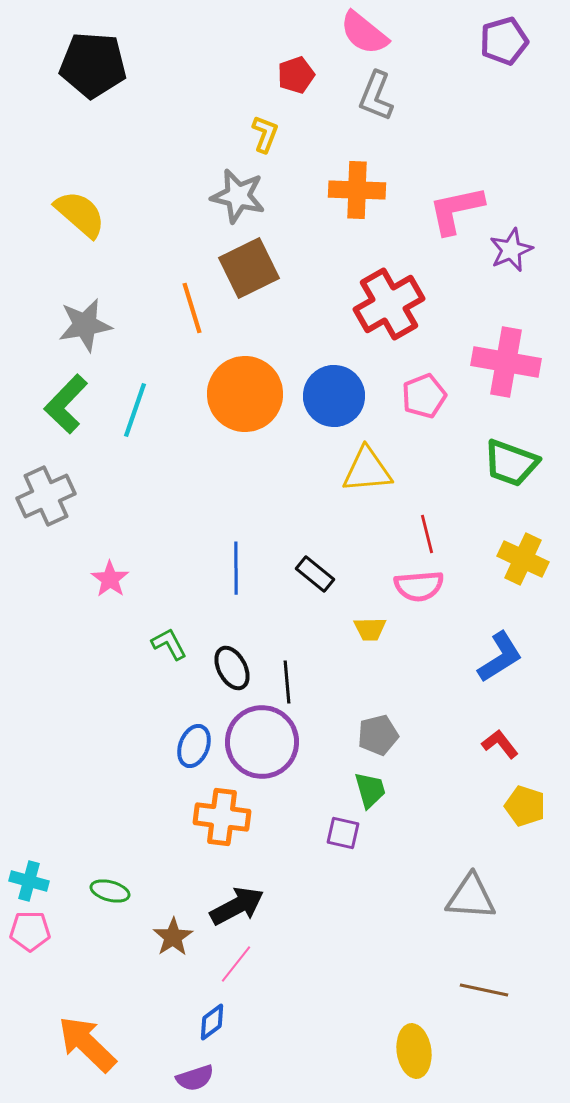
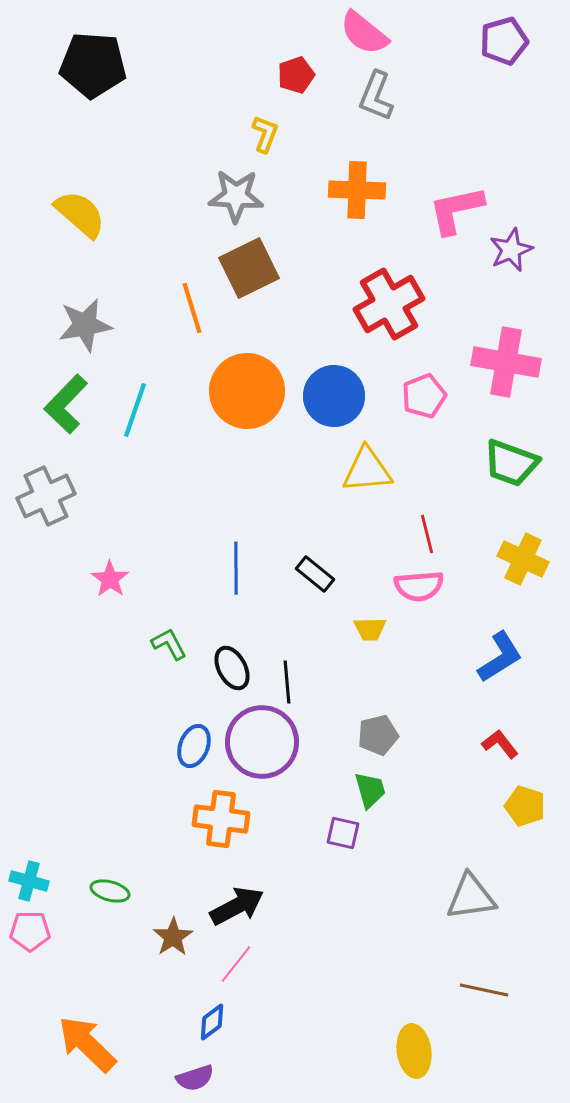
gray star at (238, 196): moved 2 px left; rotated 10 degrees counterclockwise
orange circle at (245, 394): moved 2 px right, 3 px up
orange cross at (222, 817): moved 1 px left, 2 px down
gray triangle at (471, 897): rotated 12 degrees counterclockwise
